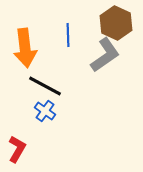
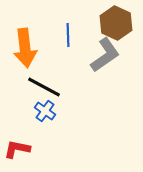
black line: moved 1 px left, 1 px down
red L-shape: rotated 108 degrees counterclockwise
